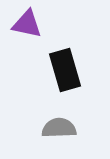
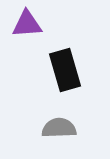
purple triangle: rotated 16 degrees counterclockwise
